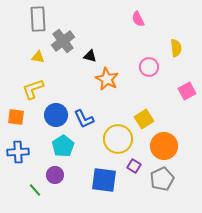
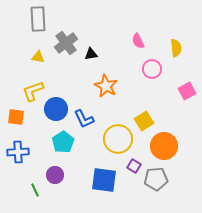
pink semicircle: moved 22 px down
gray cross: moved 3 px right, 2 px down
black triangle: moved 1 px right, 2 px up; rotated 24 degrees counterclockwise
pink circle: moved 3 px right, 2 px down
orange star: moved 1 px left, 7 px down
yellow L-shape: moved 2 px down
blue circle: moved 6 px up
yellow square: moved 2 px down
cyan pentagon: moved 4 px up
gray pentagon: moved 6 px left; rotated 20 degrees clockwise
green line: rotated 16 degrees clockwise
